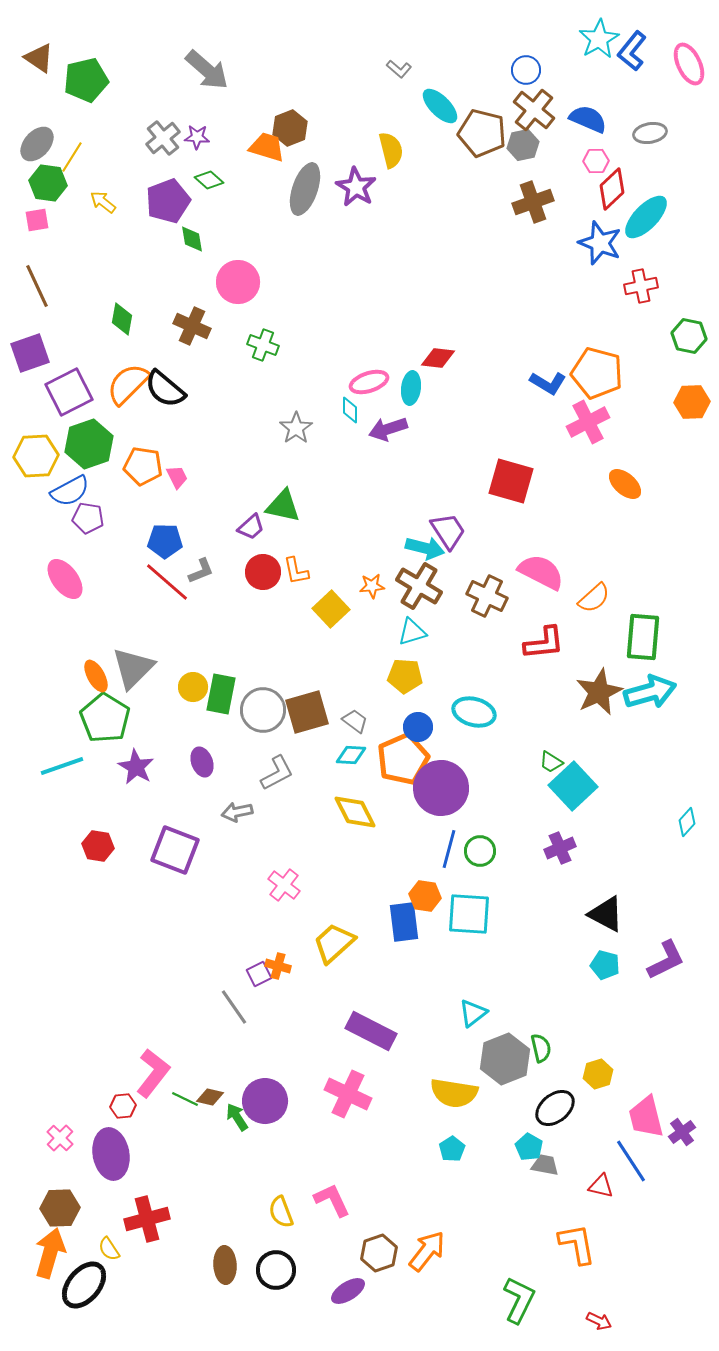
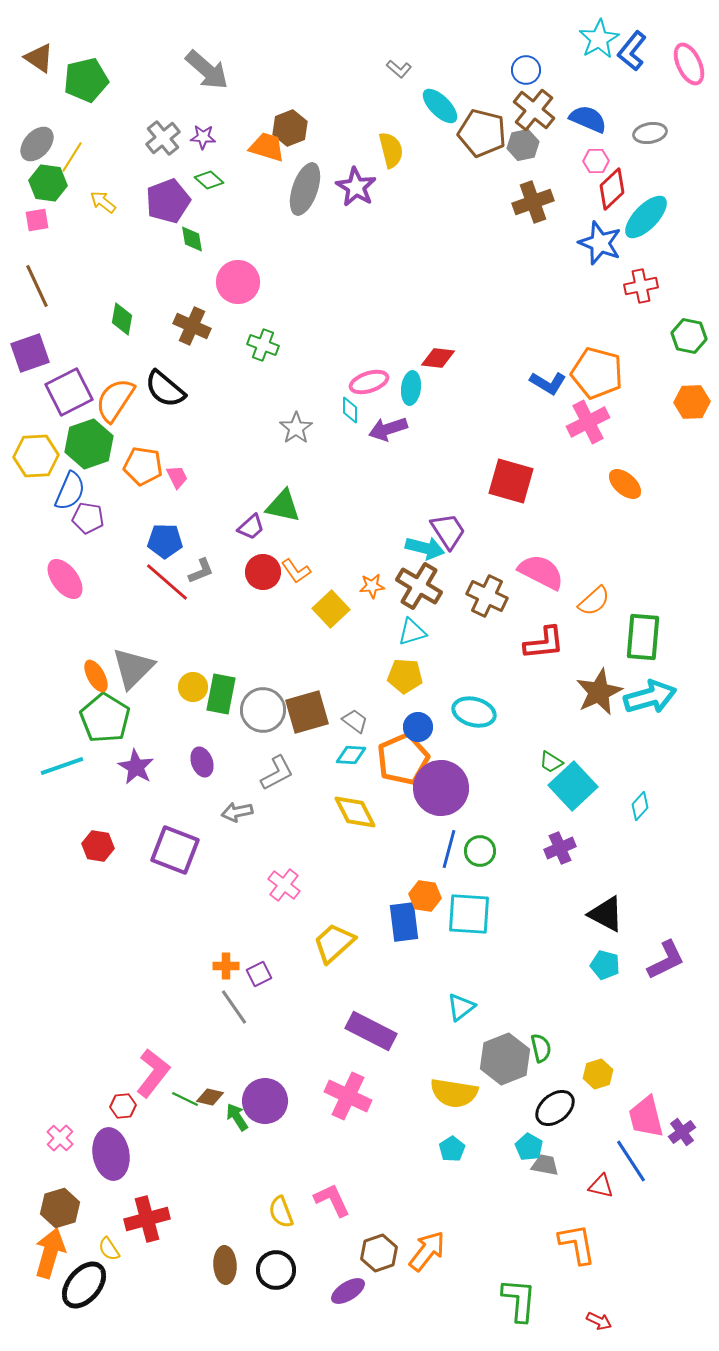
purple star at (197, 137): moved 6 px right
orange semicircle at (128, 384): moved 13 px left, 16 px down; rotated 12 degrees counterclockwise
blue semicircle at (70, 491): rotated 39 degrees counterclockwise
orange L-shape at (296, 571): rotated 24 degrees counterclockwise
orange semicircle at (594, 598): moved 3 px down
cyan arrow at (650, 692): moved 5 px down
cyan diamond at (687, 822): moved 47 px left, 16 px up
orange cross at (278, 966): moved 52 px left; rotated 15 degrees counterclockwise
cyan triangle at (473, 1013): moved 12 px left, 6 px up
pink cross at (348, 1094): moved 2 px down
brown hexagon at (60, 1208): rotated 15 degrees counterclockwise
green L-shape at (519, 1300): rotated 21 degrees counterclockwise
